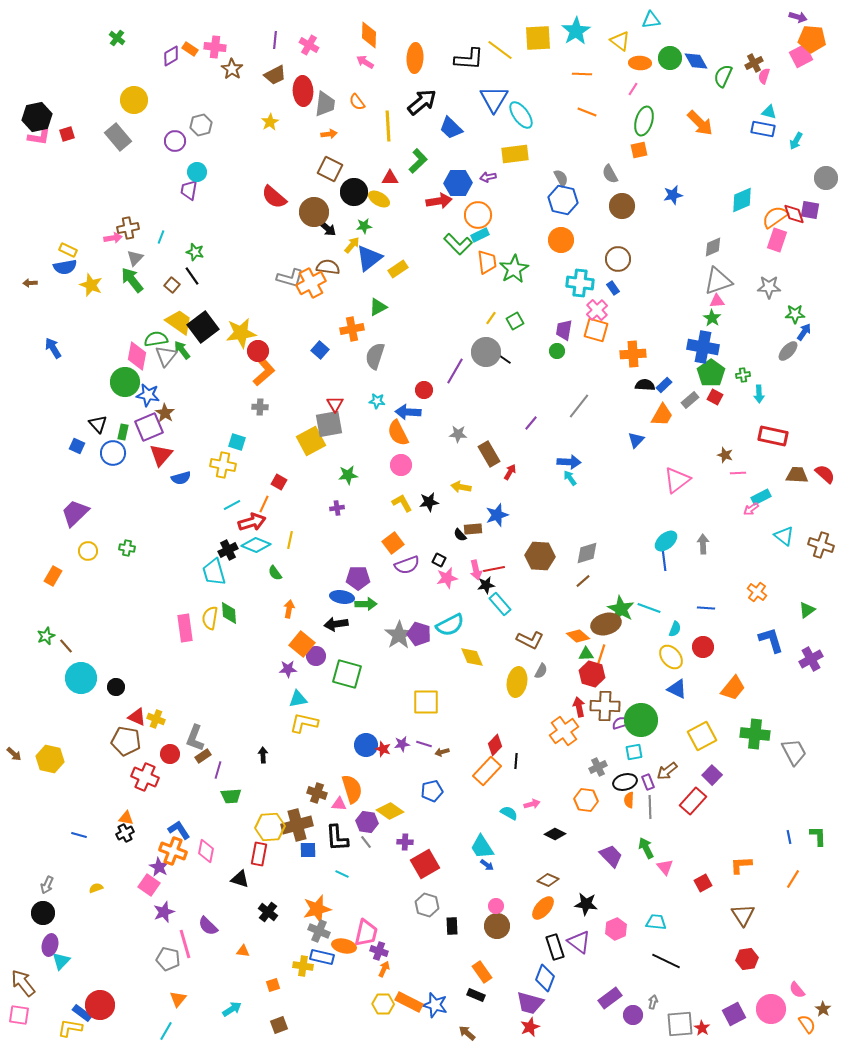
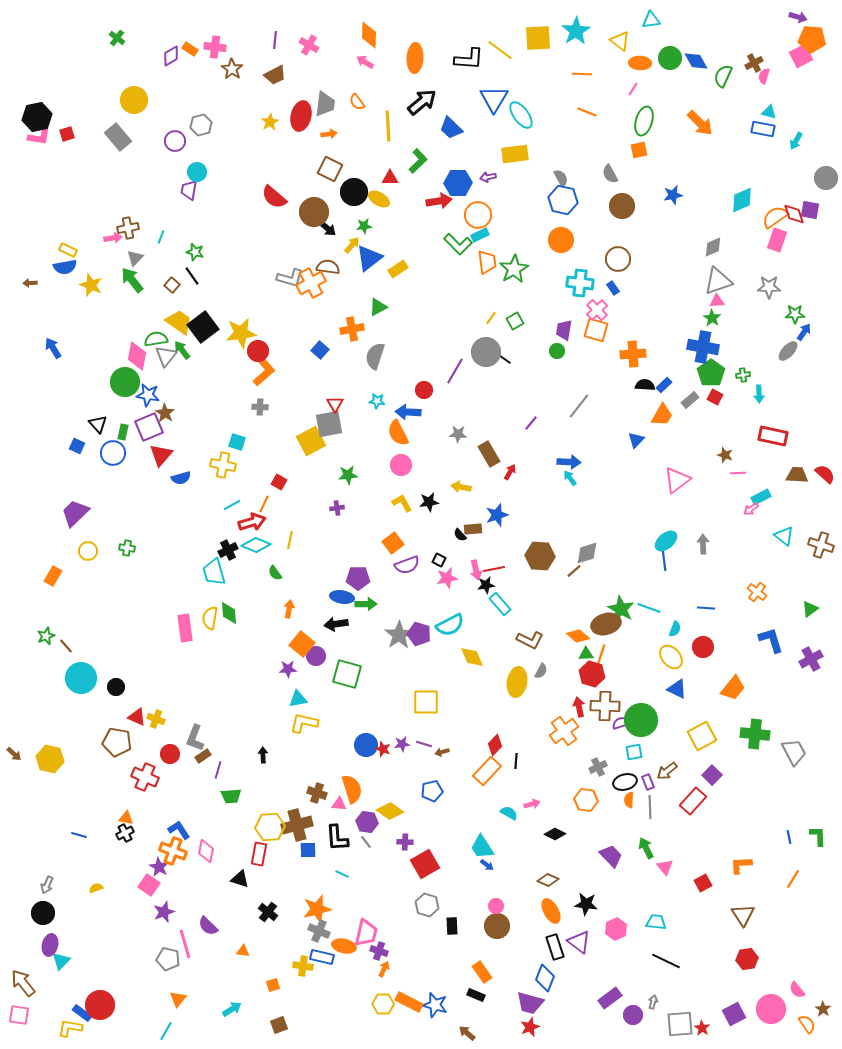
red ellipse at (303, 91): moved 2 px left, 25 px down; rotated 16 degrees clockwise
brown line at (583, 581): moved 9 px left, 10 px up
green triangle at (807, 610): moved 3 px right, 1 px up
brown pentagon at (126, 741): moved 9 px left, 1 px down
orange ellipse at (543, 908): moved 8 px right, 3 px down; rotated 70 degrees counterclockwise
